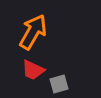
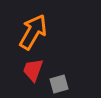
red trapezoid: rotated 85 degrees clockwise
